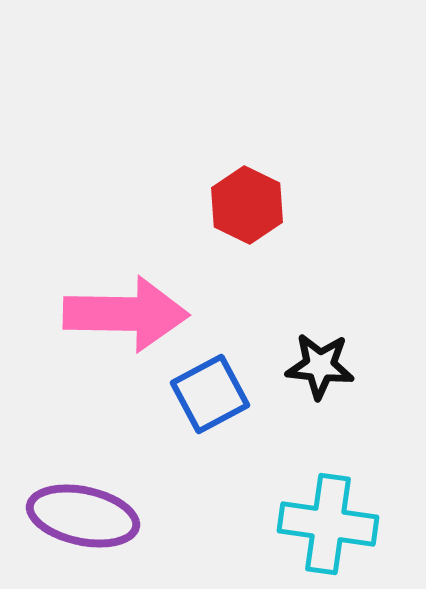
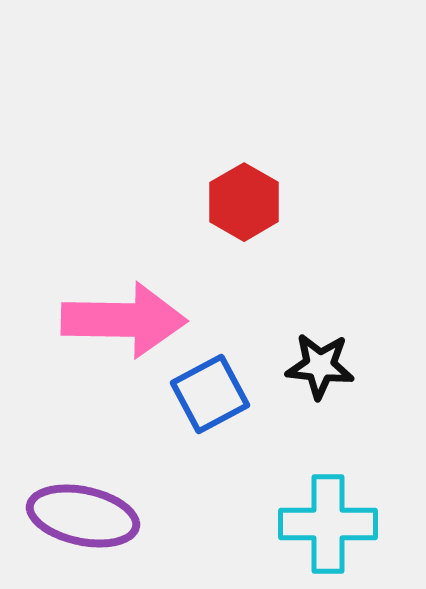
red hexagon: moved 3 px left, 3 px up; rotated 4 degrees clockwise
pink arrow: moved 2 px left, 6 px down
cyan cross: rotated 8 degrees counterclockwise
